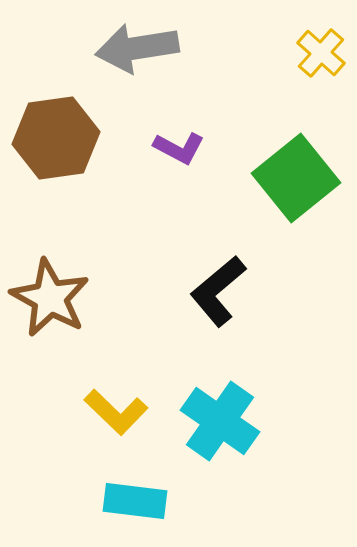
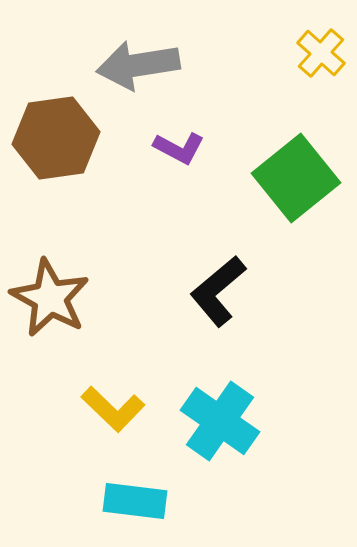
gray arrow: moved 1 px right, 17 px down
yellow L-shape: moved 3 px left, 3 px up
